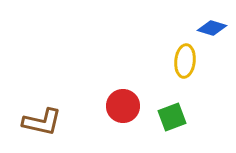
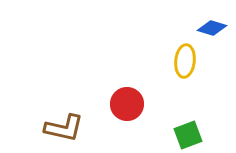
red circle: moved 4 px right, 2 px up
green square: moved 16 px right, 18 px down
brown L-shape: moved 22 px right, 6 px down
